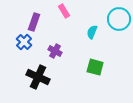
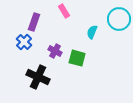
green square: moved 18 px left, 9 px up
